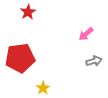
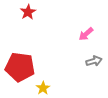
red pentagon: moved 9 px down; rotated 16 degrees clockwise
